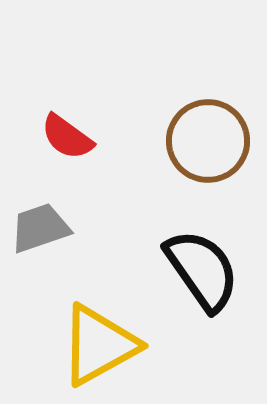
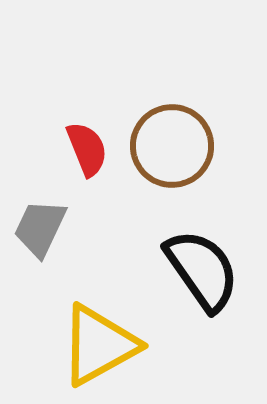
red semicircle: moved 20 px right, 12 px down; rotated 148 degrees counterclockwise
brown circle: moved 36 px left, 5 px down
gray trapezoid: rotated 46 degrees counterclockwise
